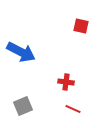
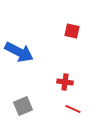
red square: moved 9 px left, 5 px down
blue arrow: moved 2 px left
red cross: moved 1 px left
